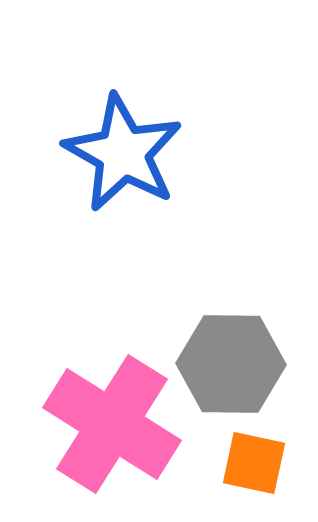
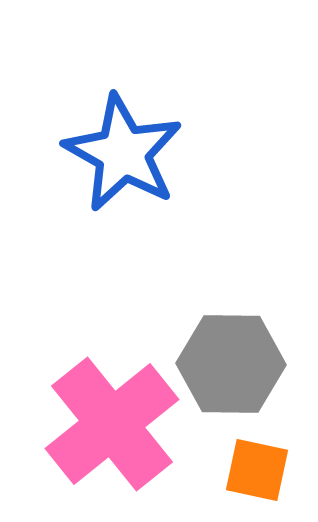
pink cross: rotated 19 degrees clockwise
orange square: moved 3 px right, 7 px down
